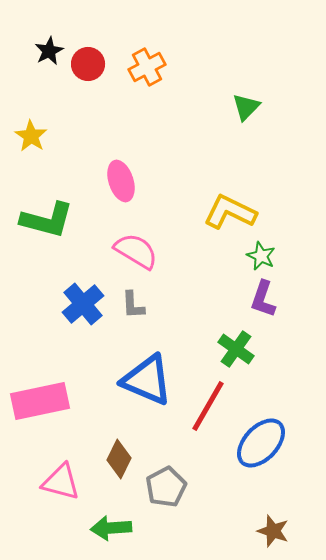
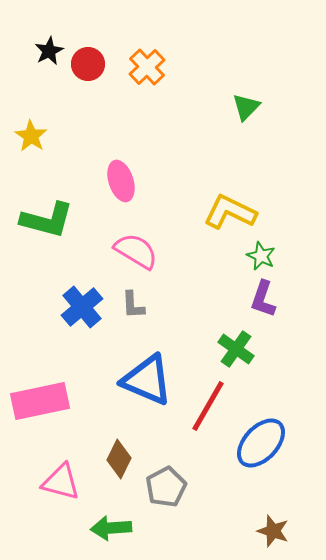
orange cross: rotated 15 degrees counterclockwise
blue cross: moved 1 px left, 3 px down
